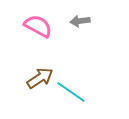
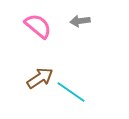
pink semicircle: rotated 12 degrees clockwise
